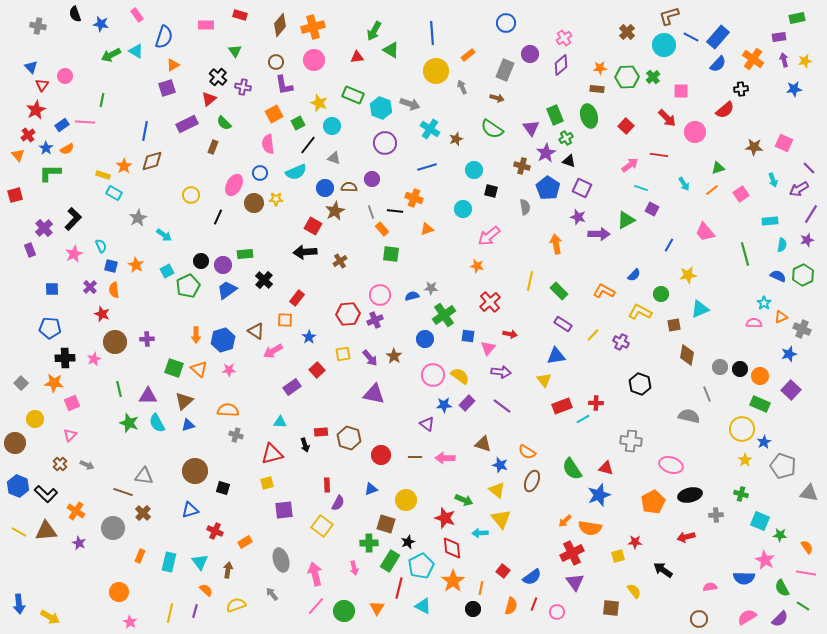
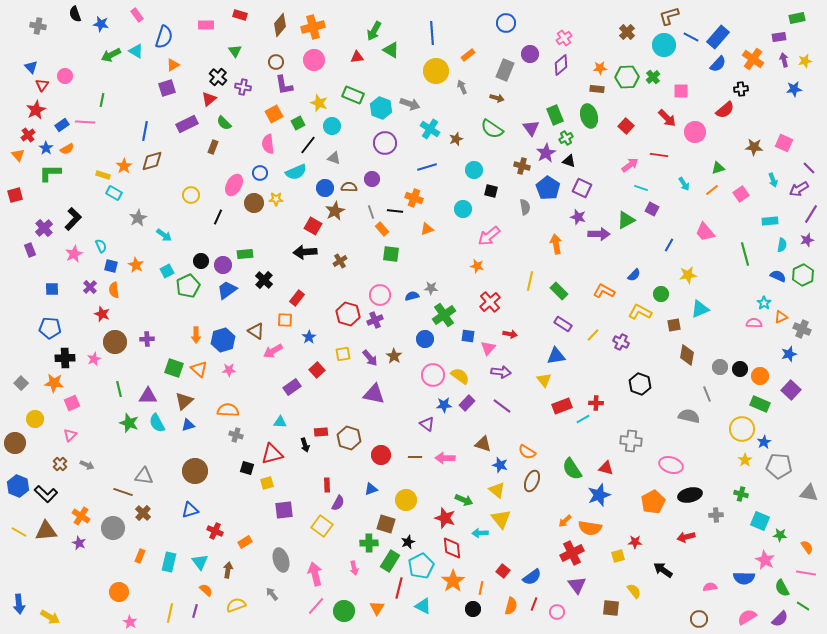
red hexagon at (348, 314): rotated 20 degrees clockwise
gray pentagon at (783, 466): moved 4 px left; rotated 15 degrees counterclockwise
black square at (223, 488): moved 24 px right, 20 px up
orange cross at (76, 511): moved 5 px right, 5 px down
purple triangle at (575, 582): moved 2 px right, 3 px down
